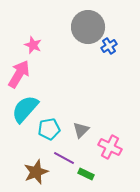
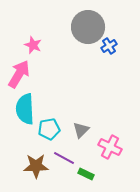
cyan semicircle: rotated 44 degrees counterclockwise
brown star: moved 6 px up; rotated 20 degrees clockwise
